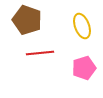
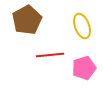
brown pentagon: rotated 24 degrees clockwise
red line: moved 10 px right, 2 px down
